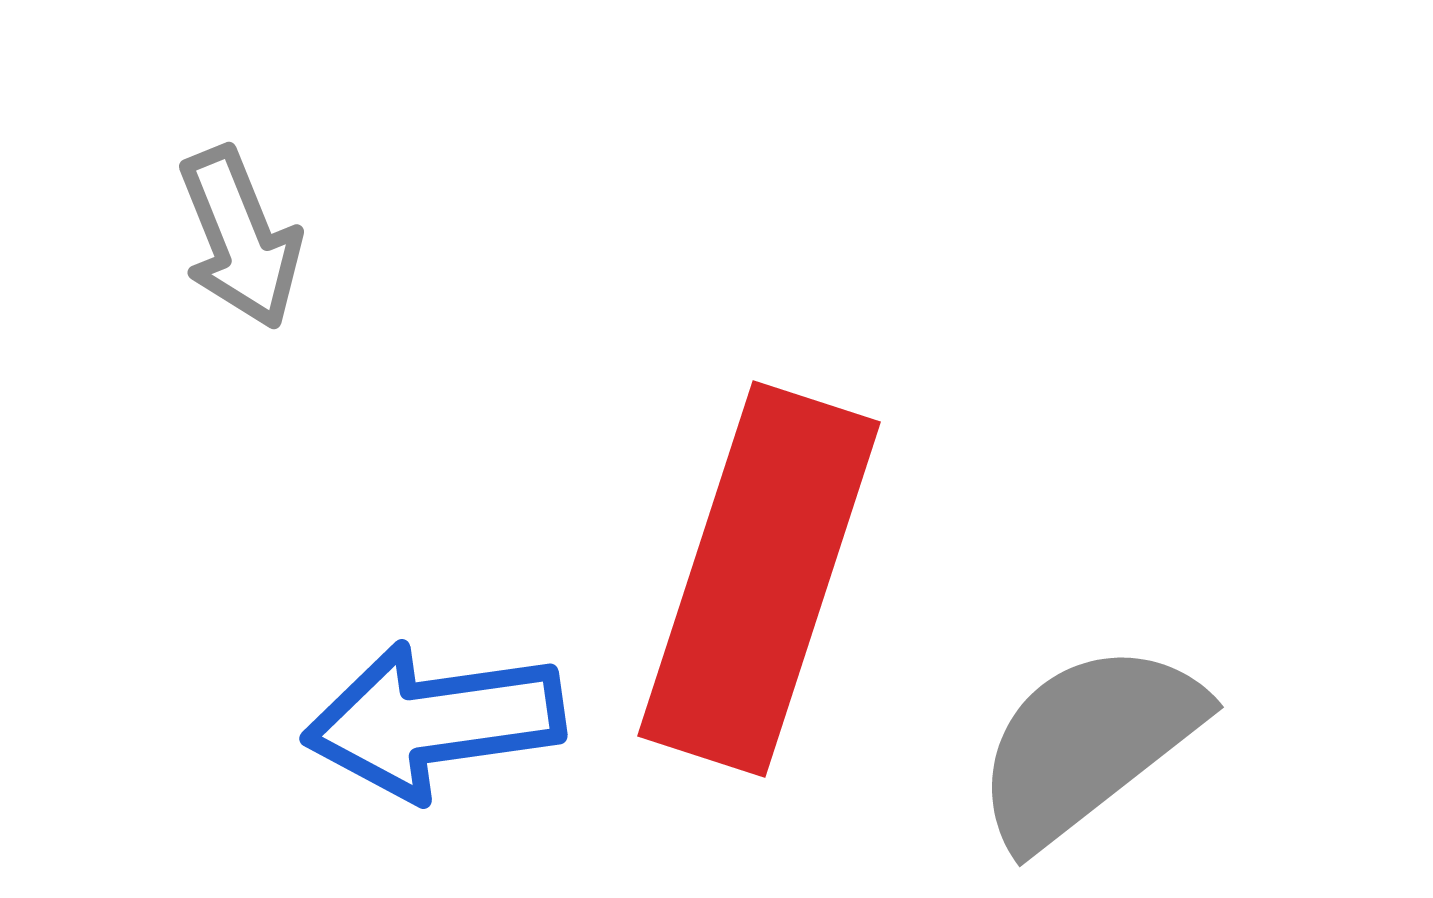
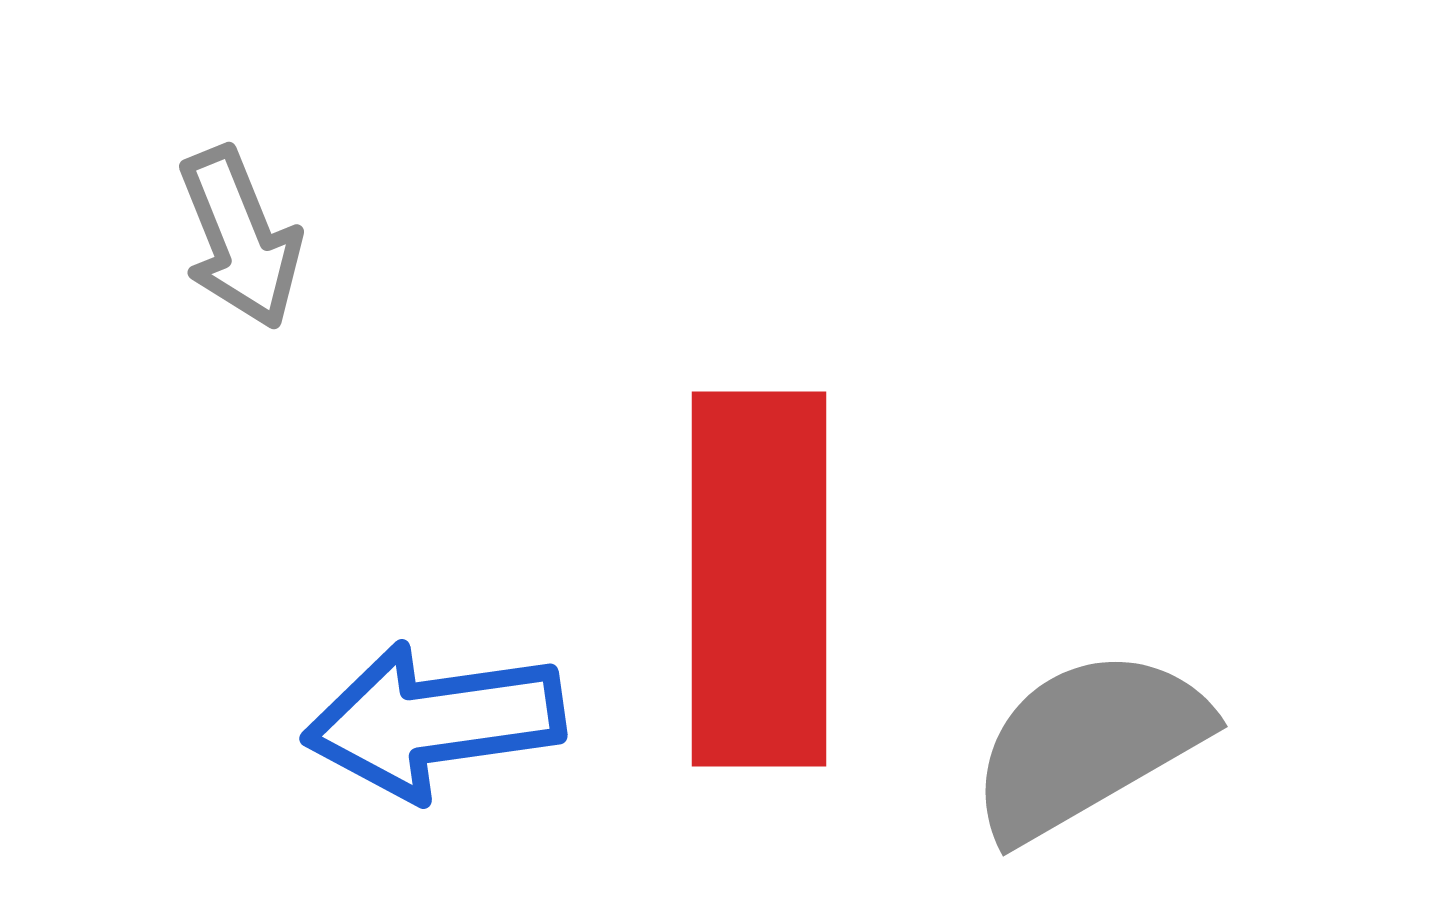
red rectangle: rotated 18 degrees counterclockwise
gray semicircle: rotated 8 degrees clockwise
